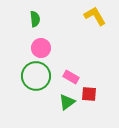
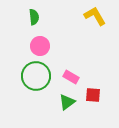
green semicircle: moved 1 px left, 2 px up
pink circle: moved 1 px left, 2 px up
red square: moved 4 px right, 1 px down
